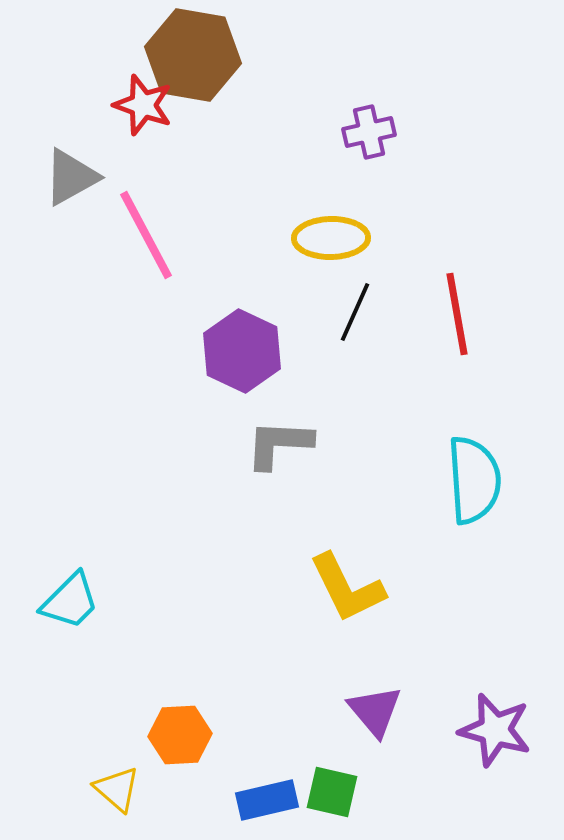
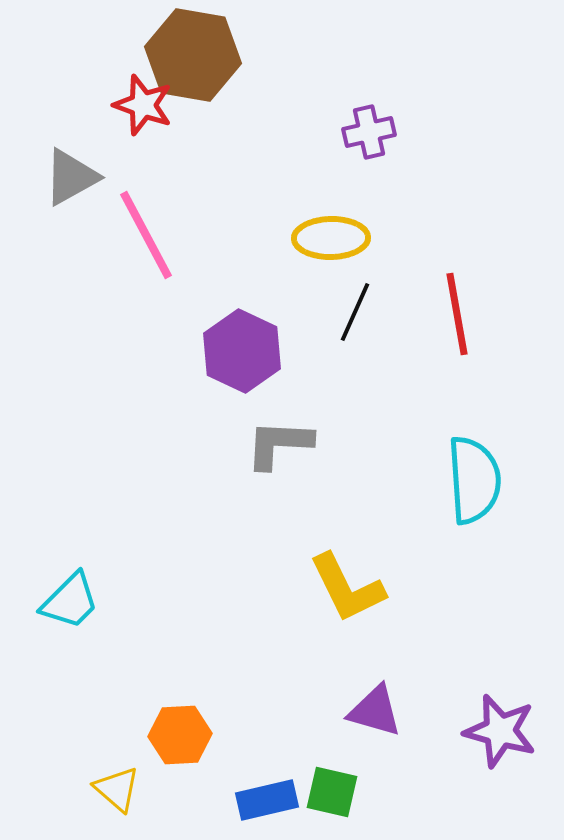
purple triangle: rotated 34 degrees counterclockwise
purple star: moved 5 px right, 1 px down
